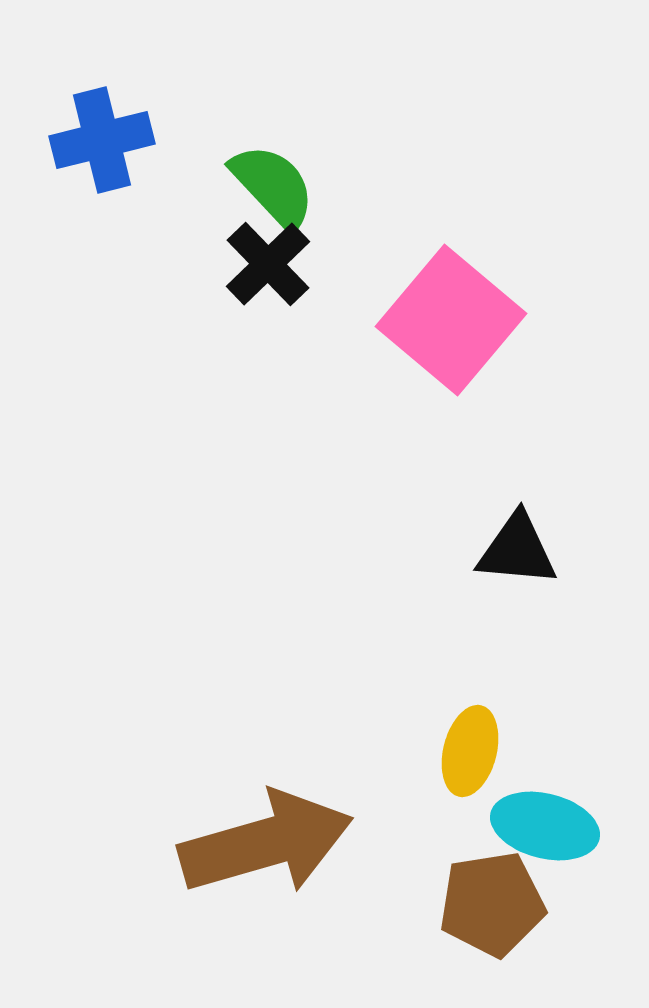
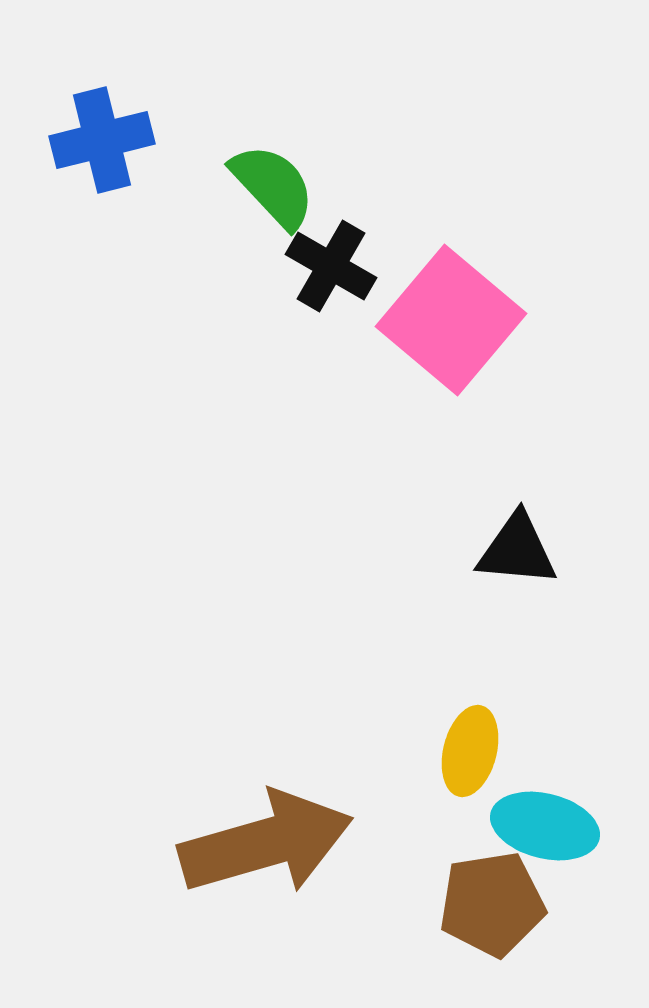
black cross: moved 63 px right, 2 px down; rotated 16 degrees counterclockwise
